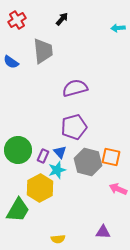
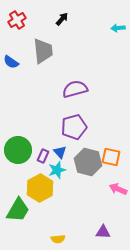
purple semicircle: moved 1 px down
